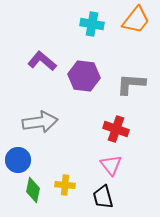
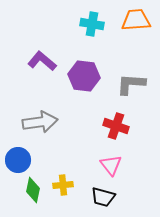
orange trapezoid: rotated 132 degrees counterclockwise
red cross: moved 3 px up
yellow cross: moved 2 px left; rotated 12 degrees counterclockwise
black trapezoid: rotated 60 degrees counterclockwise
